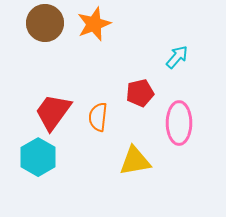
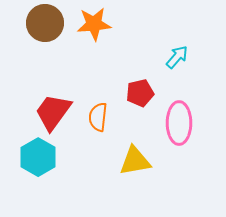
orange star: rotated 16 degrees clockwise
